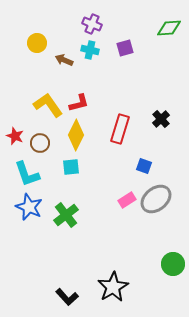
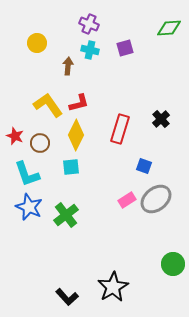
purple cross: moved 3 px left
brown arrow: moved 4 px right, 6 px down; rotated 72 degrees clockwise
